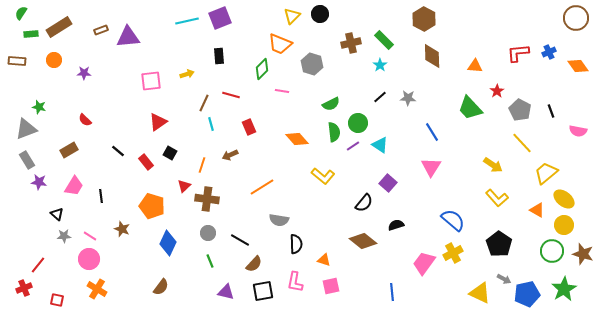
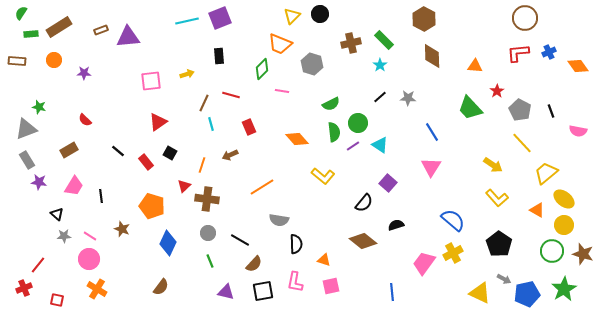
brown circle at (576, 18): moved 51 px left
